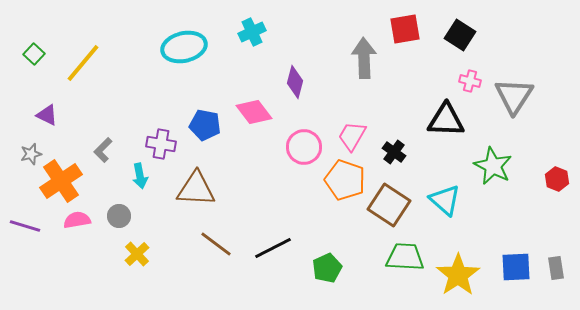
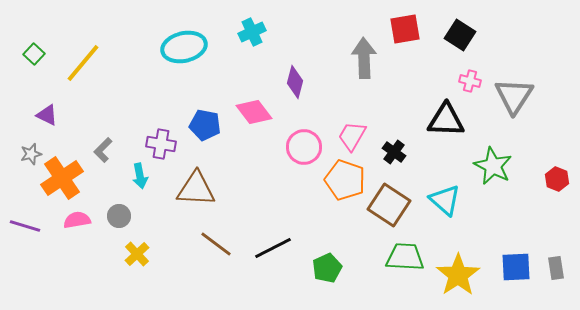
orange cross: moved 1 px right, 3 px up
